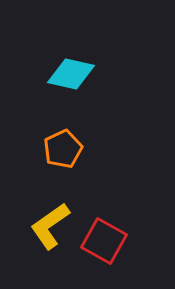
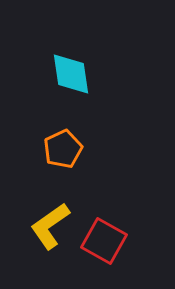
cyan diamond: rotated 69 degrees clockwise
